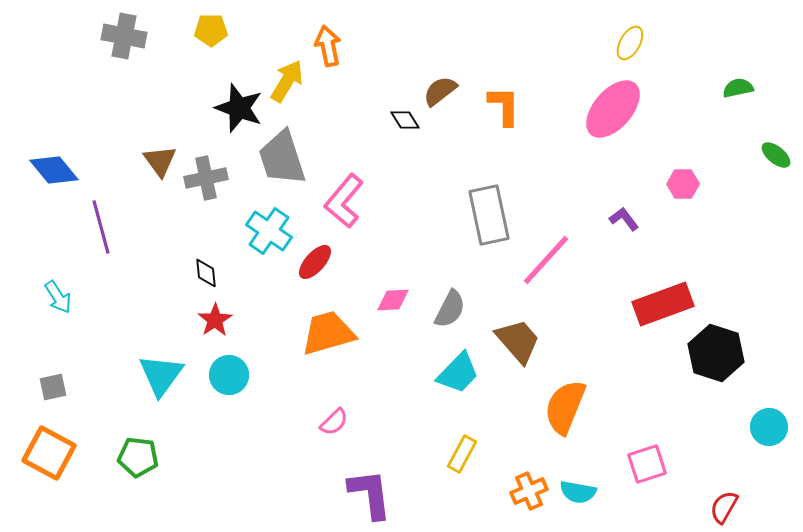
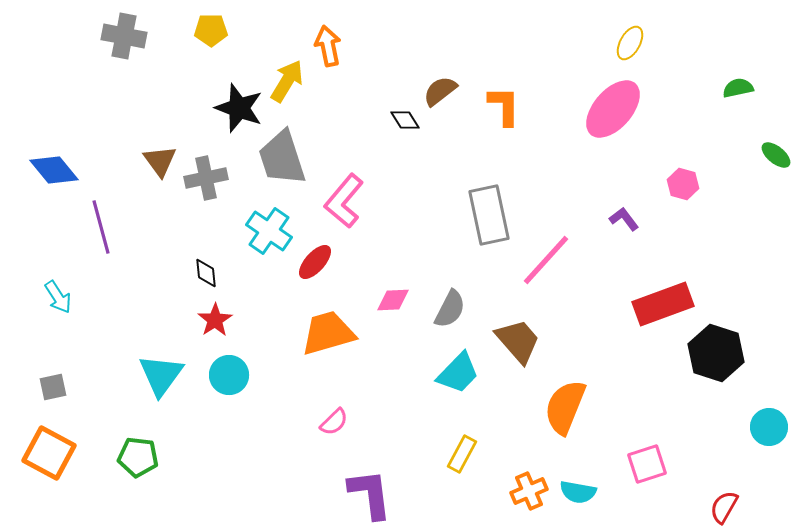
pink hexagon at (683, 184): rotated 16 degrees clockwise
